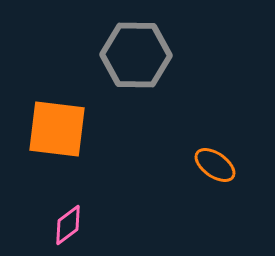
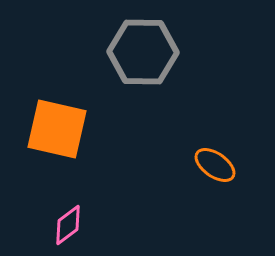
gray hexagon: moved 7 px right, 3 px up
orange square: rotated 6 degrees clockwise
